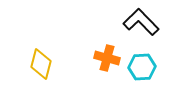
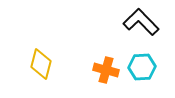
orange cross: moved 1 px left, 12 px down
